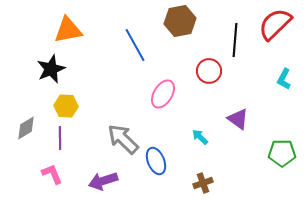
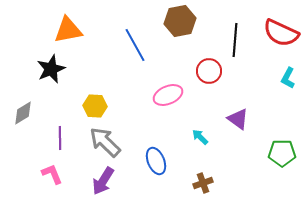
red semicircle: moved 6 px right, 9 px down; rotated 111 degrees counterclockwise
cyan L-shape: moved 4 px right, 1 px up
pink ellipse: moved 5 px right, 1 px down; rotated 36 degrees clockwise
yellow hexagon: moved 29 px right
gray diamond: moved 3 px left, 15 px up
gray arrow: moved 18 px left, 3 px down
purple arrow: rotated 40 degrees counterclockwise
